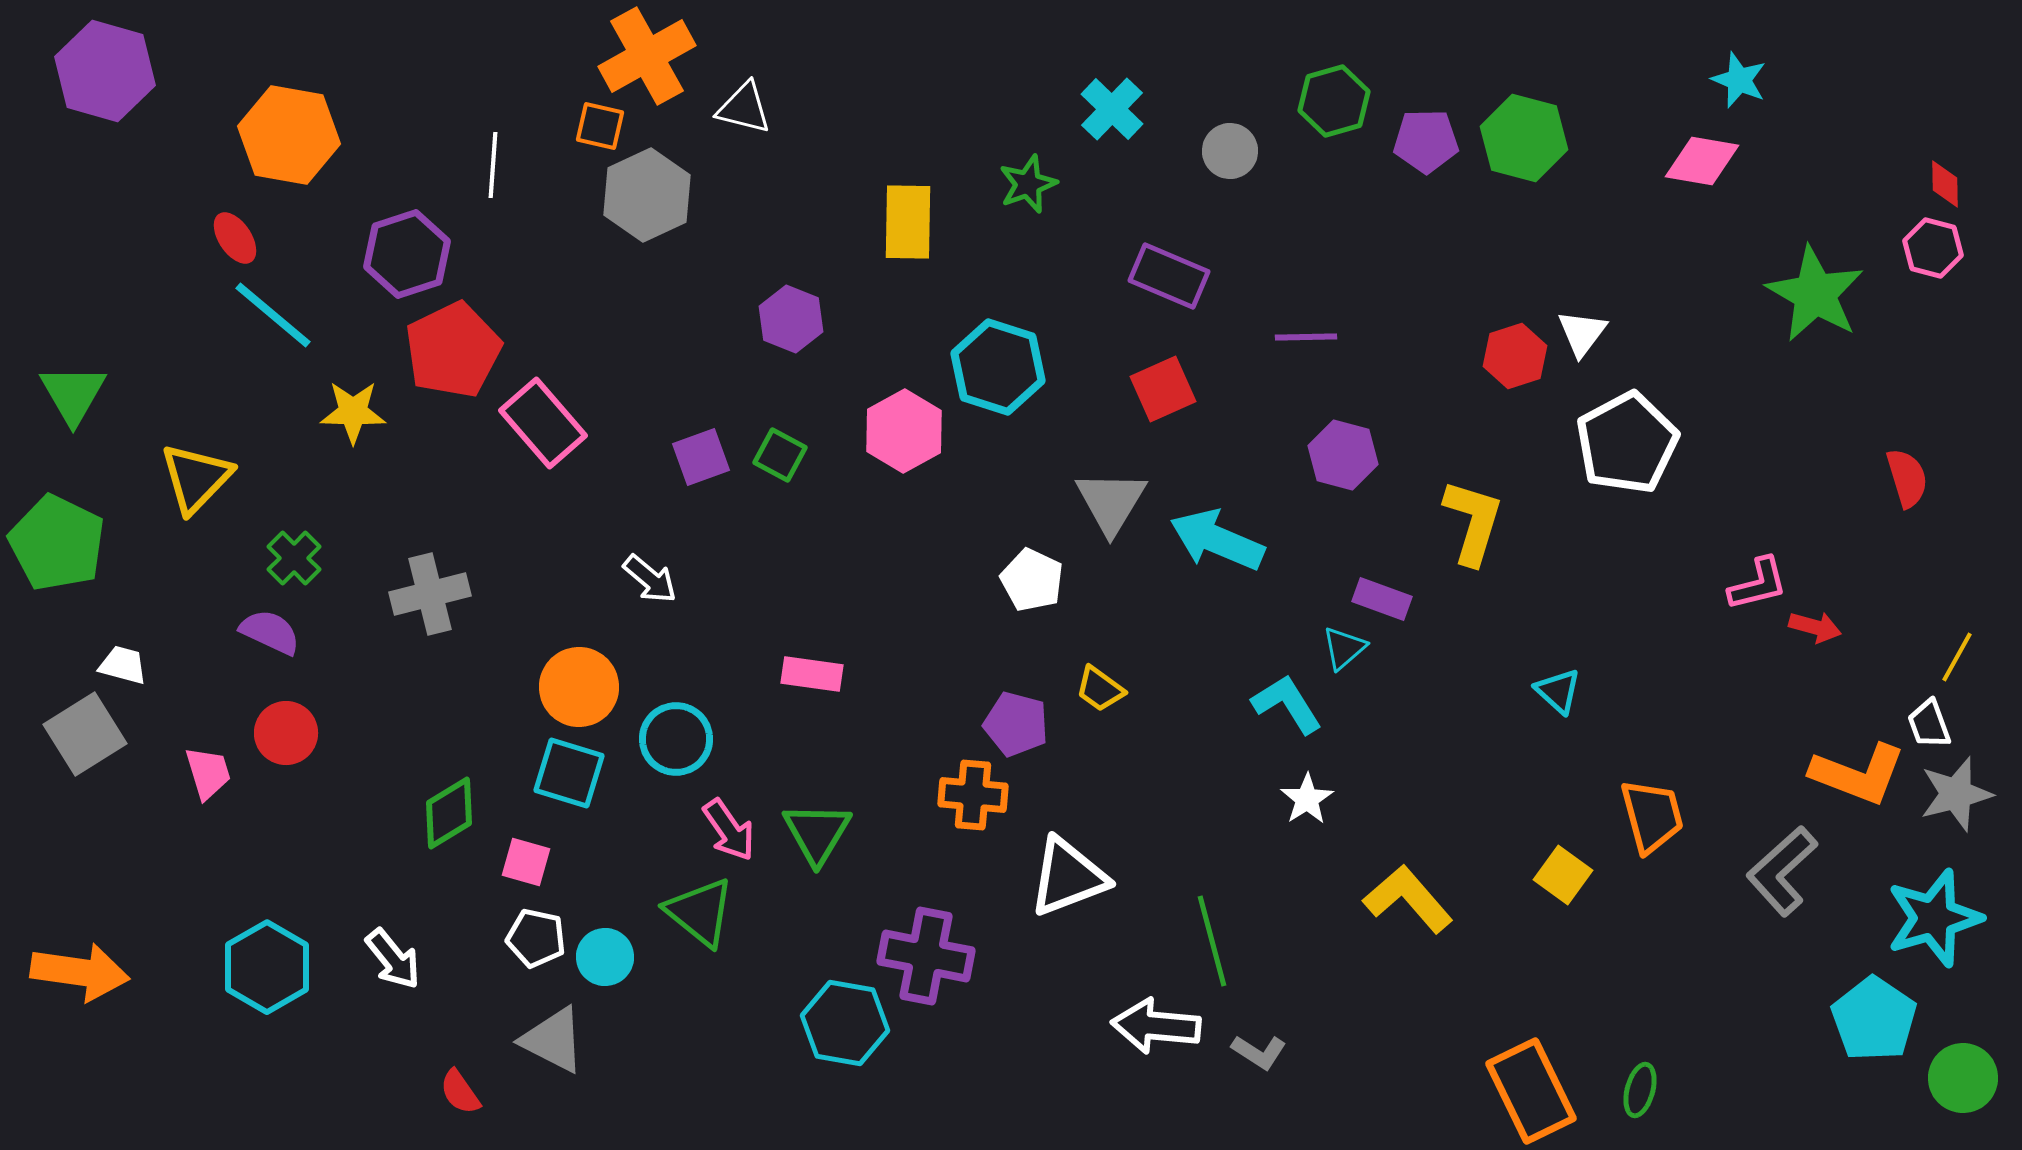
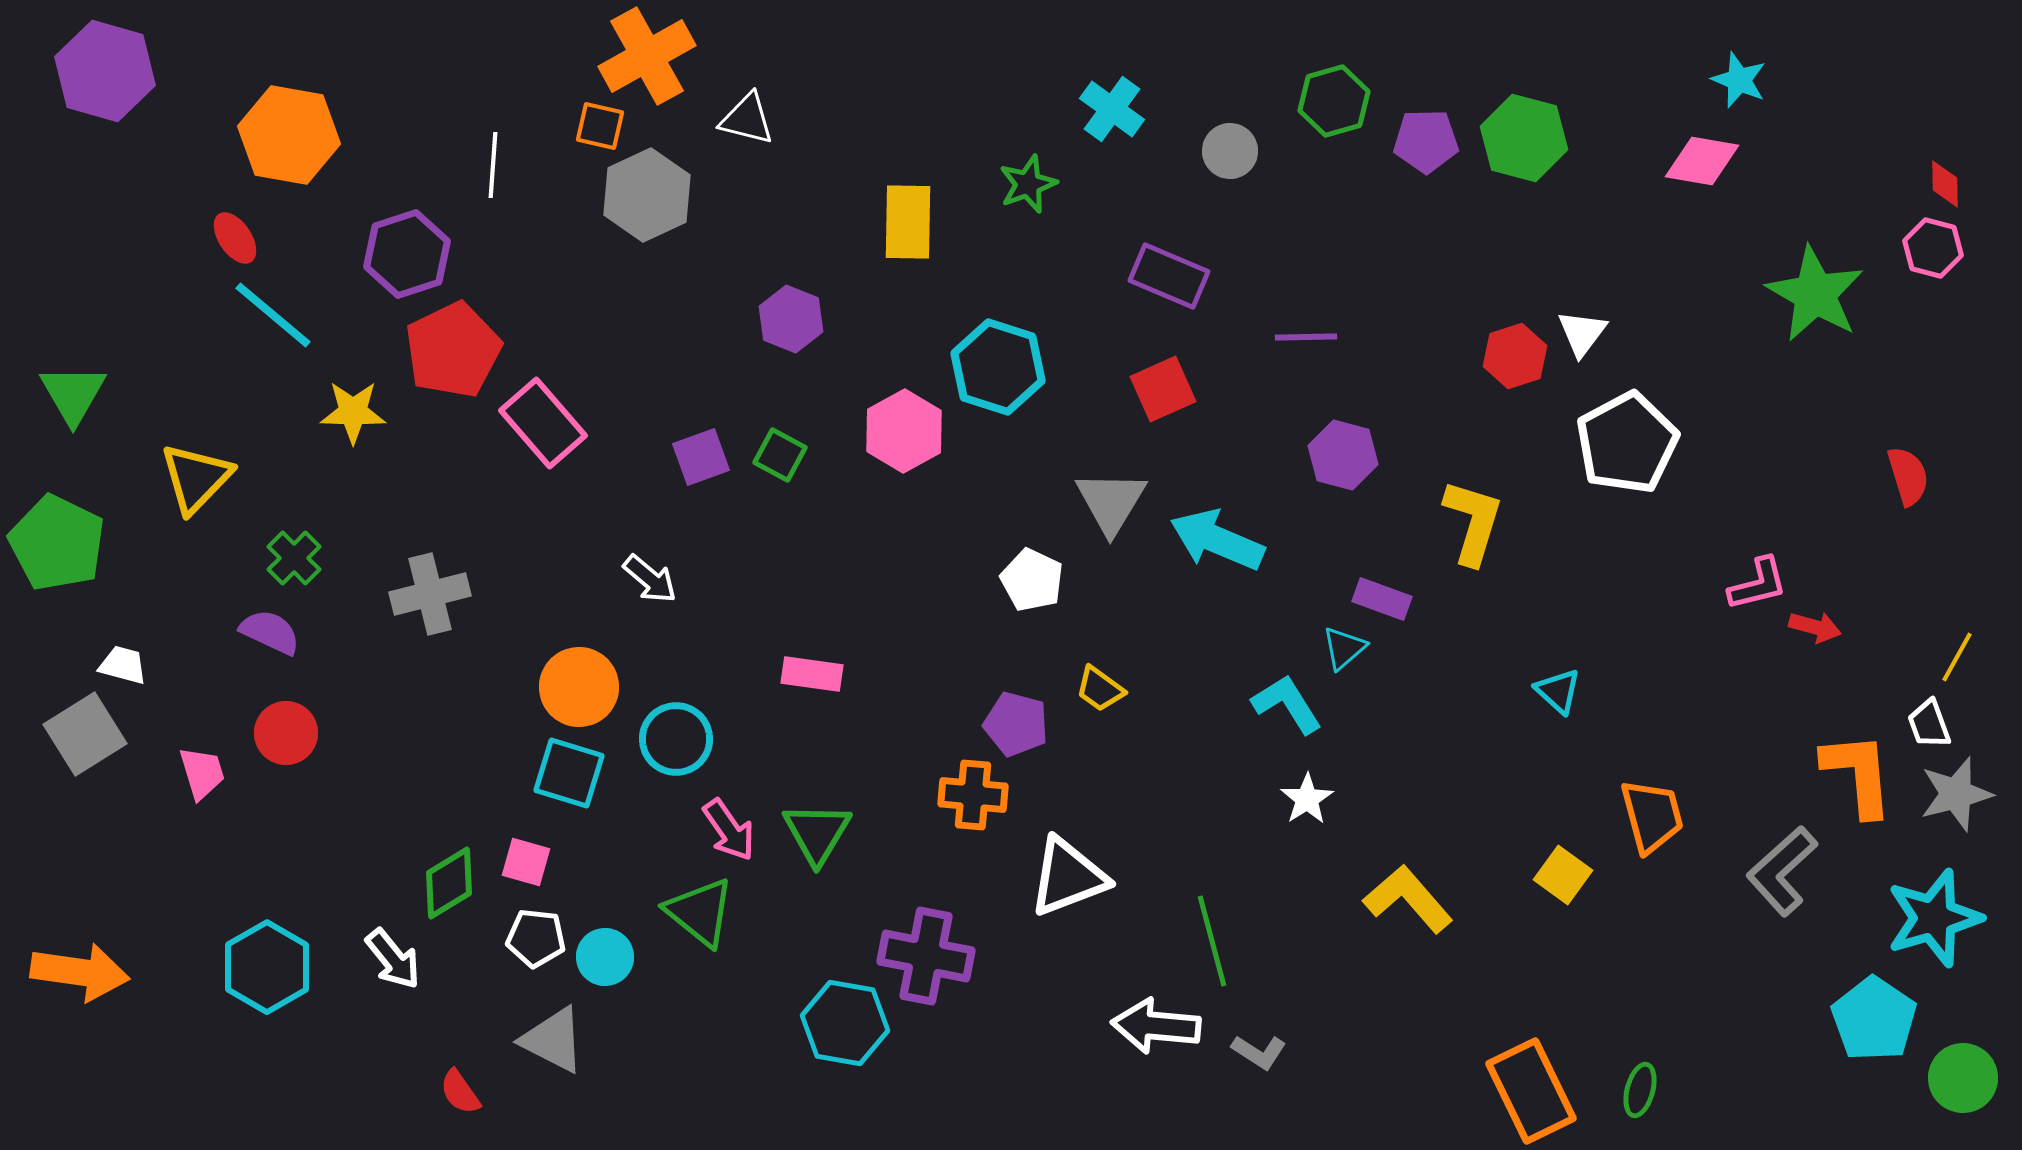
white triangle at (744, 108): moved 3 px right, 11 px down
cyan cross at (1112, 109): rotated 8 degrees counterclockwise
red semicircle at (1907, 478): moved 1 px right, 2 px up
pink trapezoid at (208, 773): moved 6 px left
orange L-shape at (1858, 774): rotated 116 degrees counterclockwise
green diamond at (449, 813): moved 70 px down
white pentagon at (536, 938): rotated 6 degrees counterclockwise
